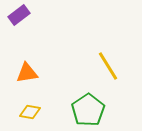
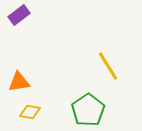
orange triangle: moved 8 px left, 9 px down
